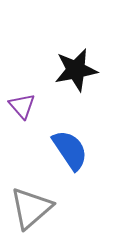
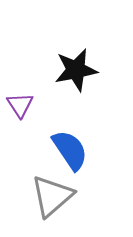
purple triangle: moved 2 px left, 1 px up; rotated 8 degrees clockwise
gray triangle: moved 21 px right, 12 px up
